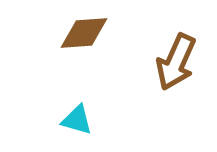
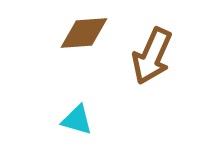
brown arrow: moved 24 px left, 6 px up
